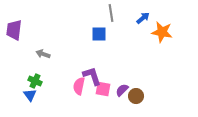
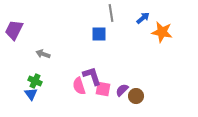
purple trapezoid: rotated 20 degrees clockwise
pink semicircle: rotated 30 degrees counterclockwise
blue triangle: moved 1 px right, 1 px up
